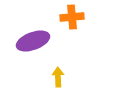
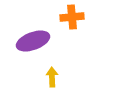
yellow arrow: moved 6 px left
